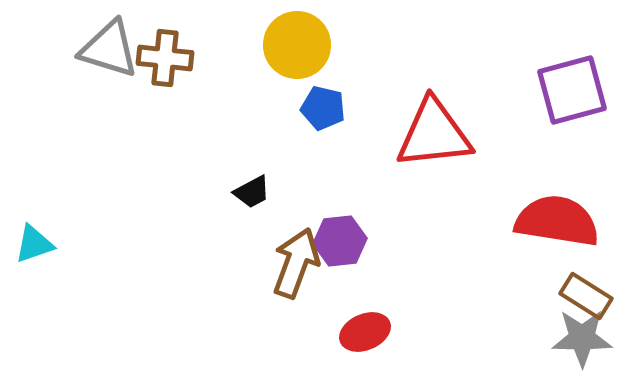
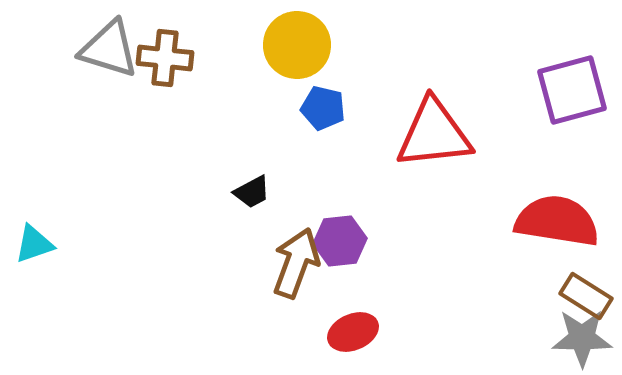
red ellipse: moved 12 px left
